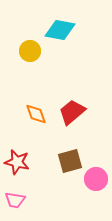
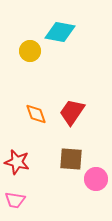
cyan diamond: moved 2 px down
red trapezoid: rotated 16 degrees counterclockwise
brown square: moved 1 px right, 2 px up; rotated 20 degrees clockwise
